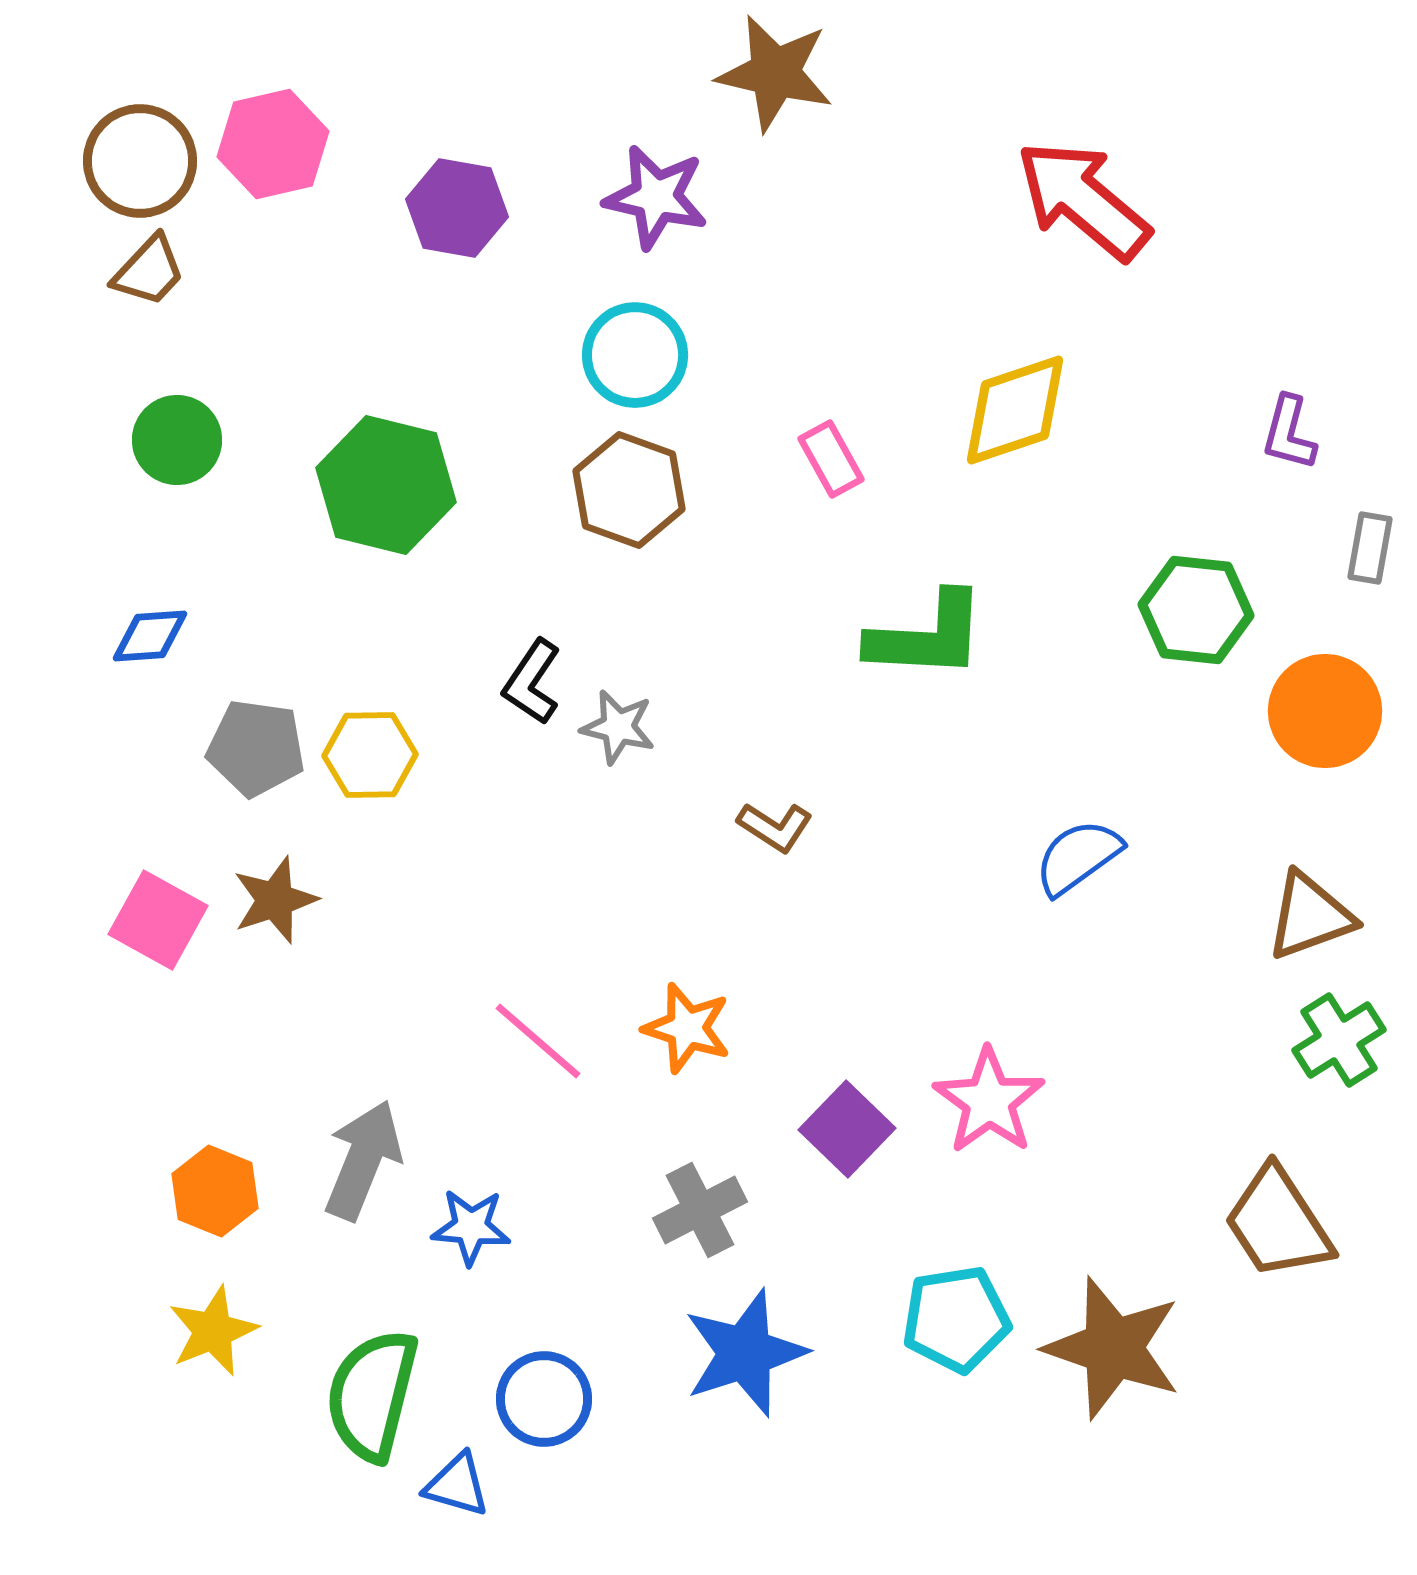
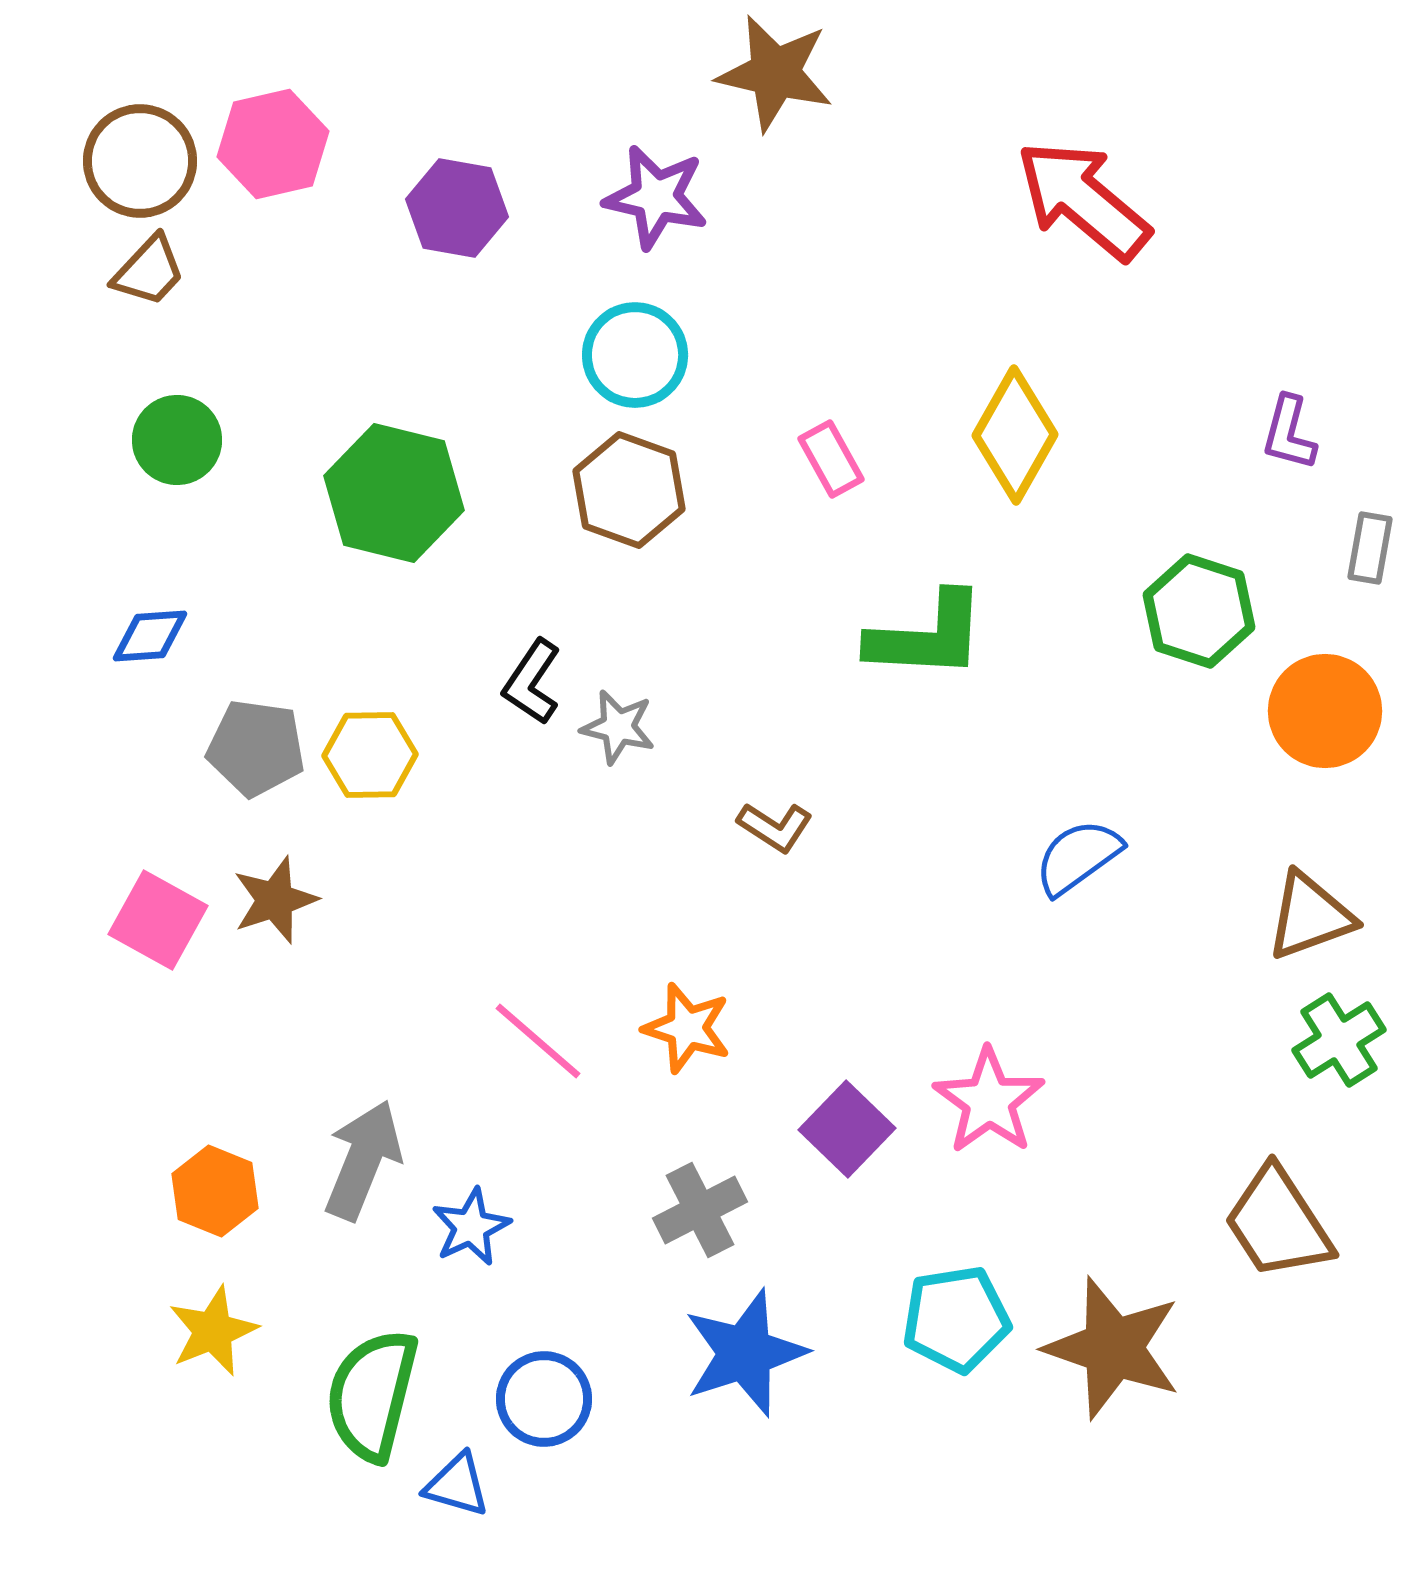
yellow diamond at (1015, 410): moved 25 px down; rotated 42 degrees counterclockwise
green hexagon at (386, 485): moved 8 px right, 8 px down
green hexagon at (1196, 610): moved 3 px right, 1 px down; rotated 12 degrees clockwise
blue star at (471, 1227): rotated 30 degrees counterclockwise
